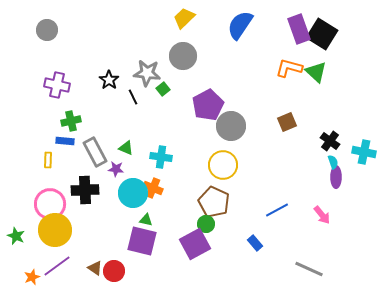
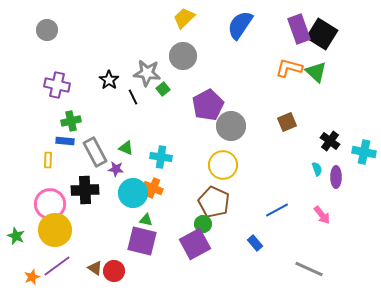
cyan semicircle at (333, 162): moved 16 px left, 7 px down
green circle at (206, 224): moved 3 px left
